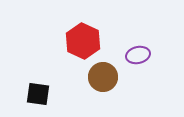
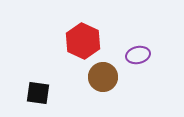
black square: moved 1 px up
